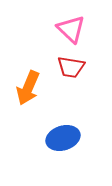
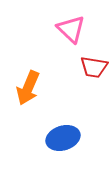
red trapezoid: moved 23 px right
